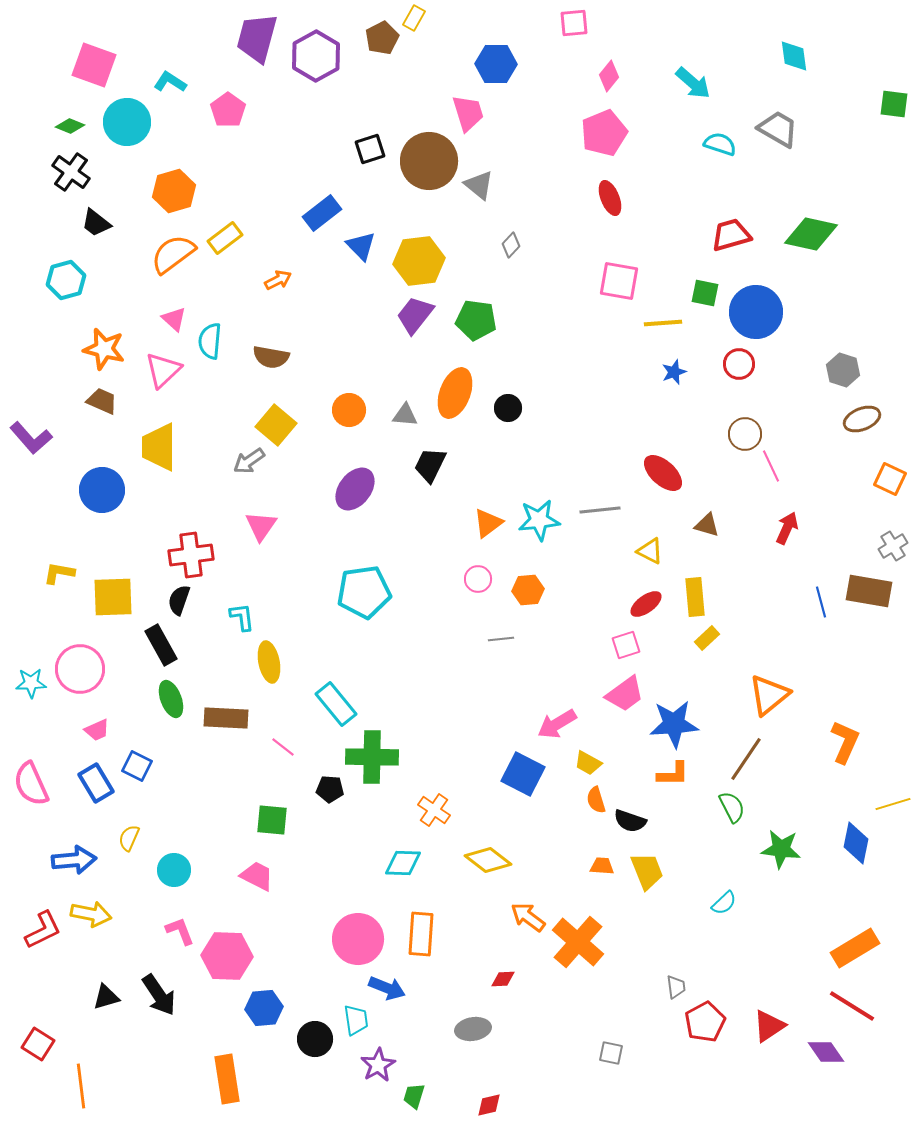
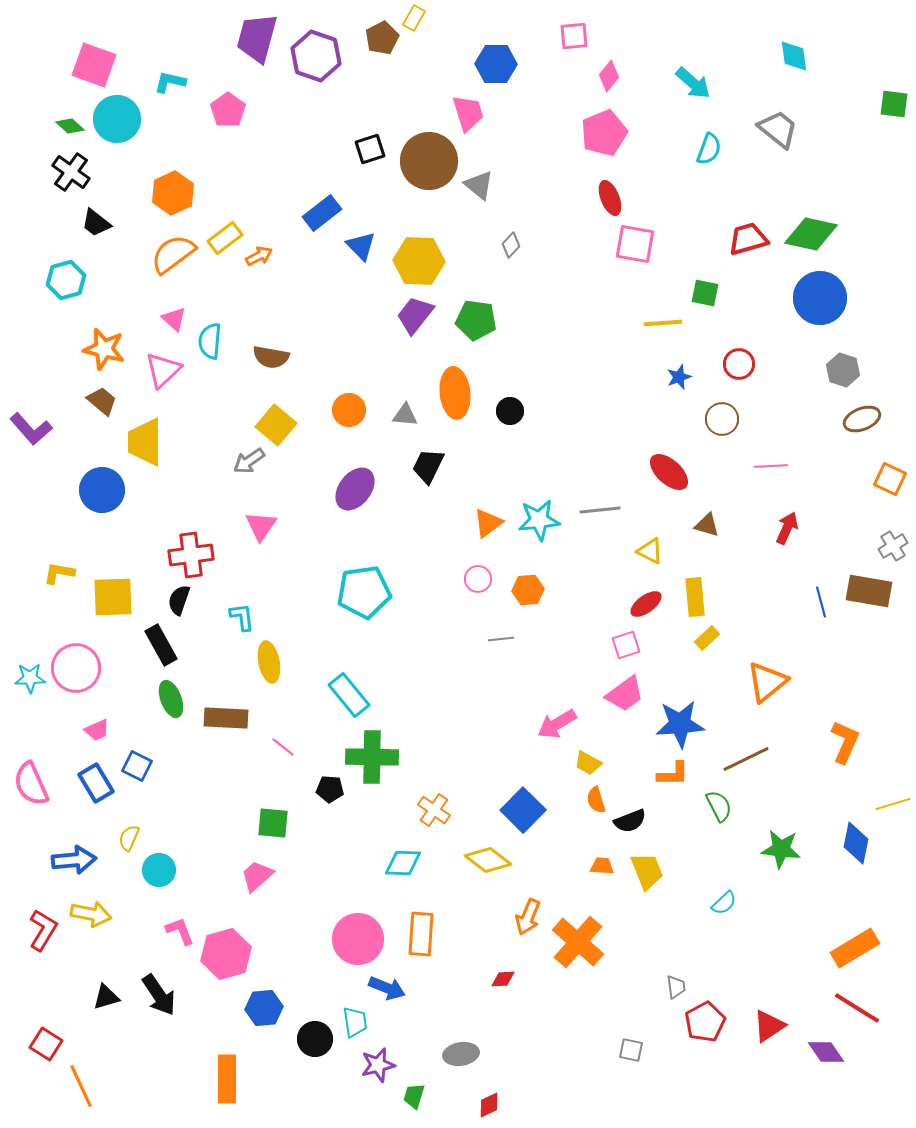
pink square at (574, 23): moved 13 px down
purple hexagon at (316, 56): rotated 12 degrees counterclockwise
cyan L-shape at (170, 82): rotated 20 degrees counterclockwise
cyan circle at (127, 122): moved 10 px left, 3 px up
green diamond at (70, 126): rotated 20 degrees clockwise
gray trapezoid at (778, 129): rotated 9 degrees clockwise
cyan semicircle at (720, 144): moved 11 px left, 5 px down; rotated 92 degrees clockwise
orange hexagon at (174, 191): moved 1 px left, 2 px down; rotated 9 degrees counterclockwise
red trapezoid at (731, 235): moved 17 px right, 4 px down
yellow hexagon at (419, 261): rotated 9 degrees clockwise
orange arrow at (278, 280): moved 19 px left, 24 px up
pink square at (619, 281): moved 16 px right, 37 px up
blue circle at (756, 312): moved 64 px right, 14 px up
blue star at (674, 372): moved 5 px right, 5 px down
orange ellipse at (455, 393): rotated 27 degrees counterclockwise
brown trapezoid at (102, 401): rotated 16 degrees clockwise
black circle at (508, 408): moved 2 px right, 3 px down
brown circle at (745, 434): moved 23 px left, 15 px up
purple L-shape at (31, 438): moved 9 px up
yellow trapezoid at (159, 447): moved 14 px left, 5 px up
black trapezoid at (430, 465): moved 2 px left, 1 px down
pink line at (771, 466): rotated 68 degrees counterclockwise
red ellipse at (663, 473): moved 6 px right, 1 px up
pink circle at (80, 669): moved 4 px left, 1 px up
cyan star at (31, 683): moved 1 px left, 5 px up
orange triangle at (769, 695): moved 2 px left, 13 px up
cyan rectangle at (336, 704): moved 13 px right, 9 px up
blue star at (674, 724): moved 6 px right
brown line at (746, 759): rotated 30 degrees clockwise
blue square at (523, 774): moved 36 px down; rotated 18 degrees clockwise
green semicircle at (732, 807): moved 13 px left, 1 px up
green square at (272, 820): moved 1 px right, 3 px down
black semicircle at (630, 821): rotated 40 degrees counterclockwise
cyan circle at (174, 870): moved 15 px left
pink trapezoid at (257, 876): rotated 69 degrees counterclockwise
orange arrow at (528, 917): rotated 105 degrees counterclockwise
red L-shape at (43, 930): rotated 33 degrees counterclockwise
pink hexagon at (227, 956): moved 1 px left, 2 px up; rotated 18 degrees counterclockwise
red line at (852, 1006): moved 5 px right, 2 px down
cyan trapezoid at (356, 1020): moved 1 px left, 2 px down
gray ellipse at (473, 1029): moved 12 px left, 25 px down
red square at (38, 1044): moved 8 px right
gray square at (611, 1053): moved 20 px right, 3 px up
purple star at (378, 1065): rotated 16 degrees clockwise
orange rectangle at (227, 1079): rotated 9 degrees clockwise
orange line at (81, 1086): rotated 18 degrees counterclockwise
red diamond at (489, 1105): rotated 12 degrees counterclockwise
